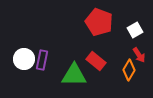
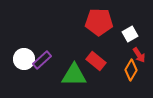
red pentagon: rotated 20 degrees counterclockwise
white square: moved 5 px left, 4 px down
purple rectangle: rotated 36 degrees clockwise
orange diamond: moved 2 px right
